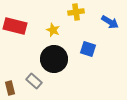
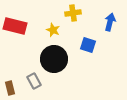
yellow cross: moved 3 px left, 1 px down
blue arrow: rotated 108 degrees counterclockwise
blue square: moved 4 px up
gray rectangle: rotated 21 degrees clockwise
